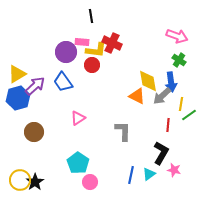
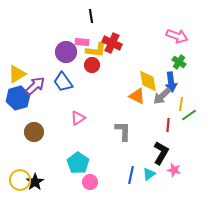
green cross: moved 2 px down
